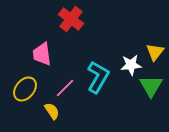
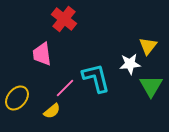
red cross: moved 7 px left
yellow triangle: moved 7 px left, 6 px up
white star: moved 1 px left, 1 px up
cyan L-shape: moved 2 px left, 1 px down; rotated 44 degrees counterclockwise
yellow ellipse: moved 8 px left, 9 px down
yellow semicircle: rotated 84 degrees clockwise
